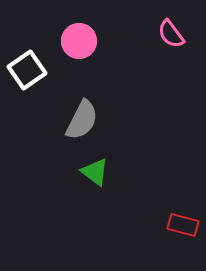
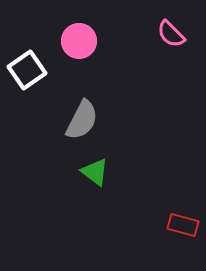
pink semicircle: rotated 8 degrees counterclockwise
